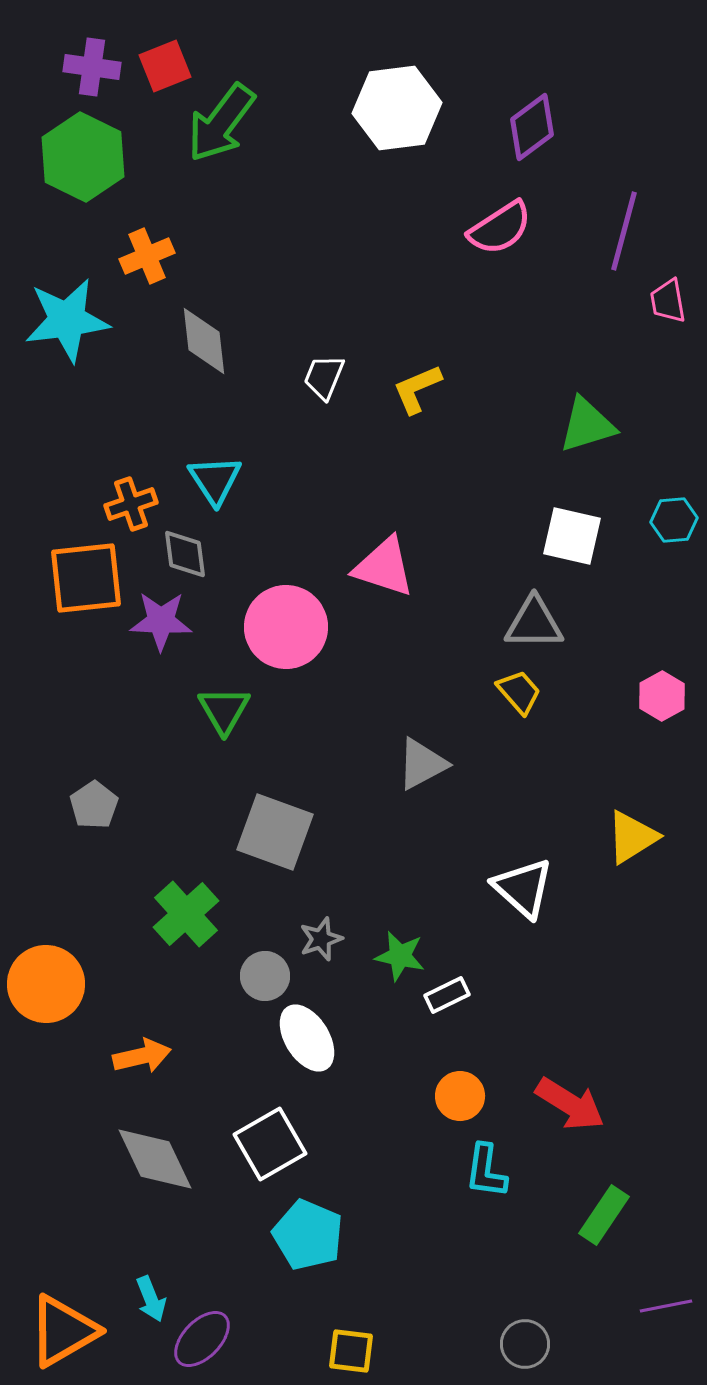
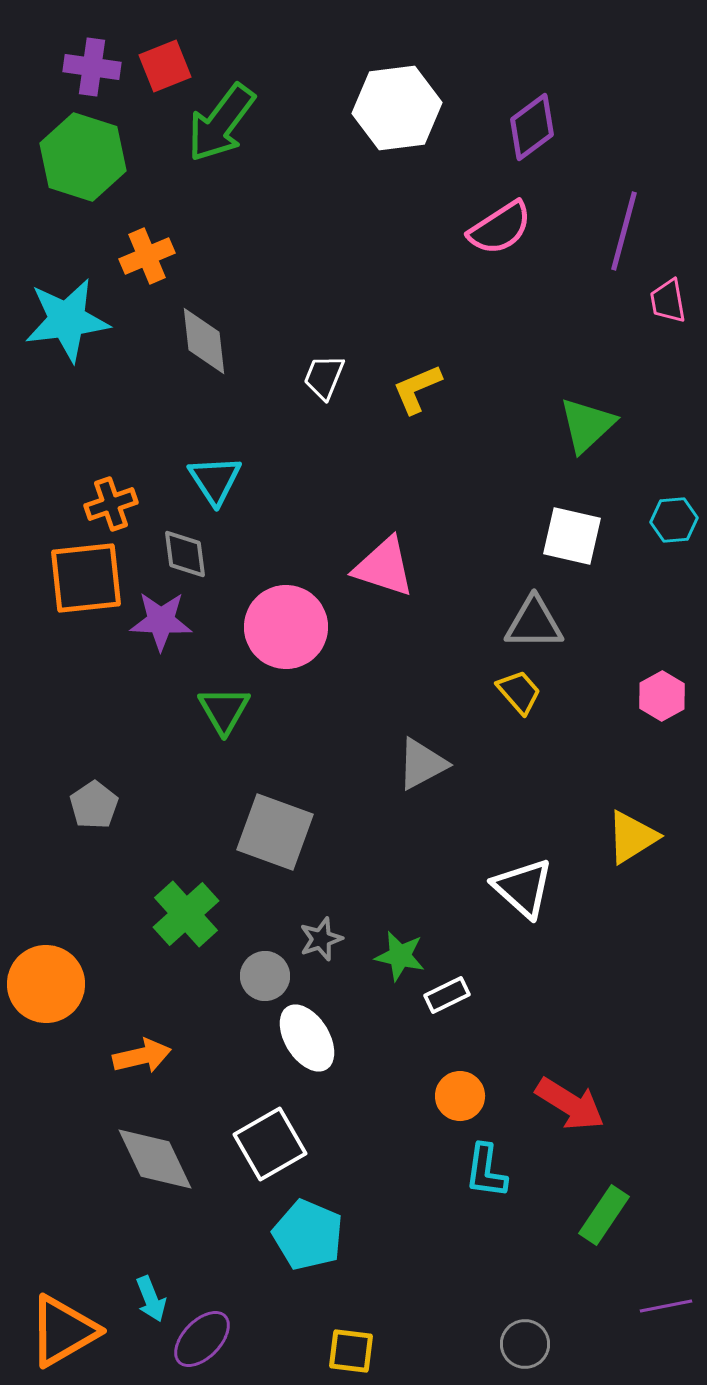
green hexagon at (83, 157): rotated 8 degrees counterclockwise
green triangle at (587, 425): rotated 26 degrees counterclockwise
orange cross at (131, 504): moved 20 px left
